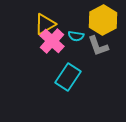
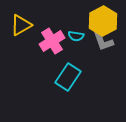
yellow hexagon: moved 1 px down
yellow triangle: moved 24 px left, 1 px down
pink cross: rotated 15 degrees clockwise
gray L-shape: moved 5 px right, 5 px up
